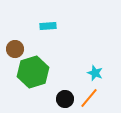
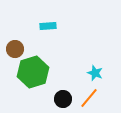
black circle: moved 2 px left
